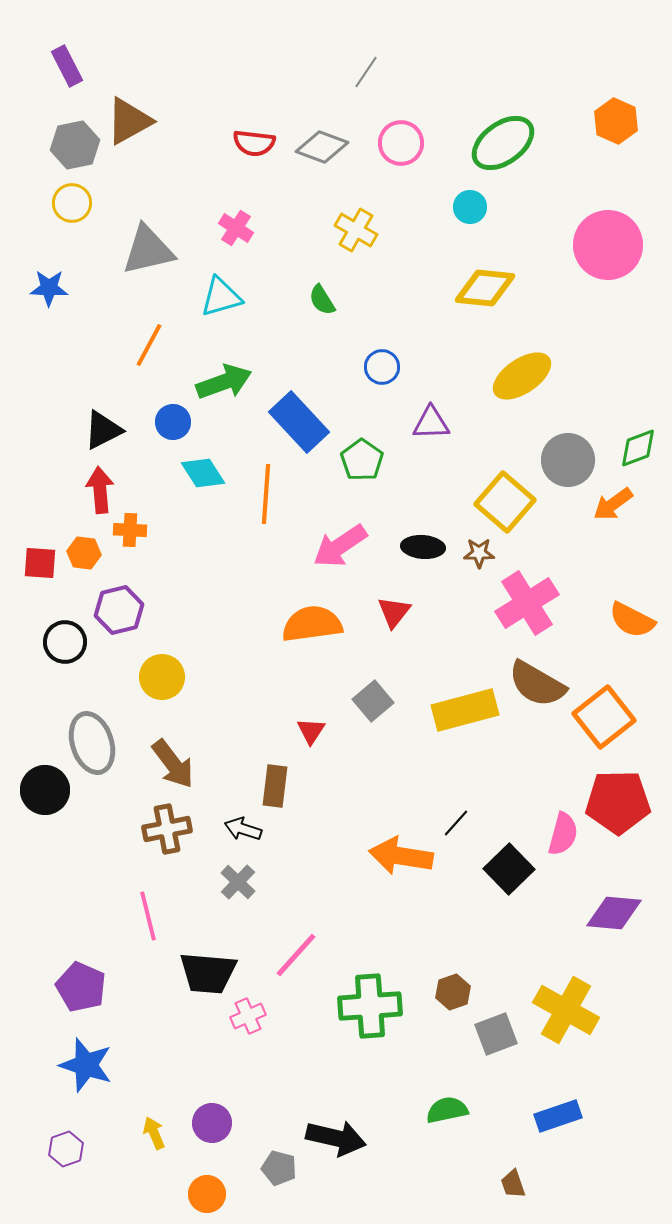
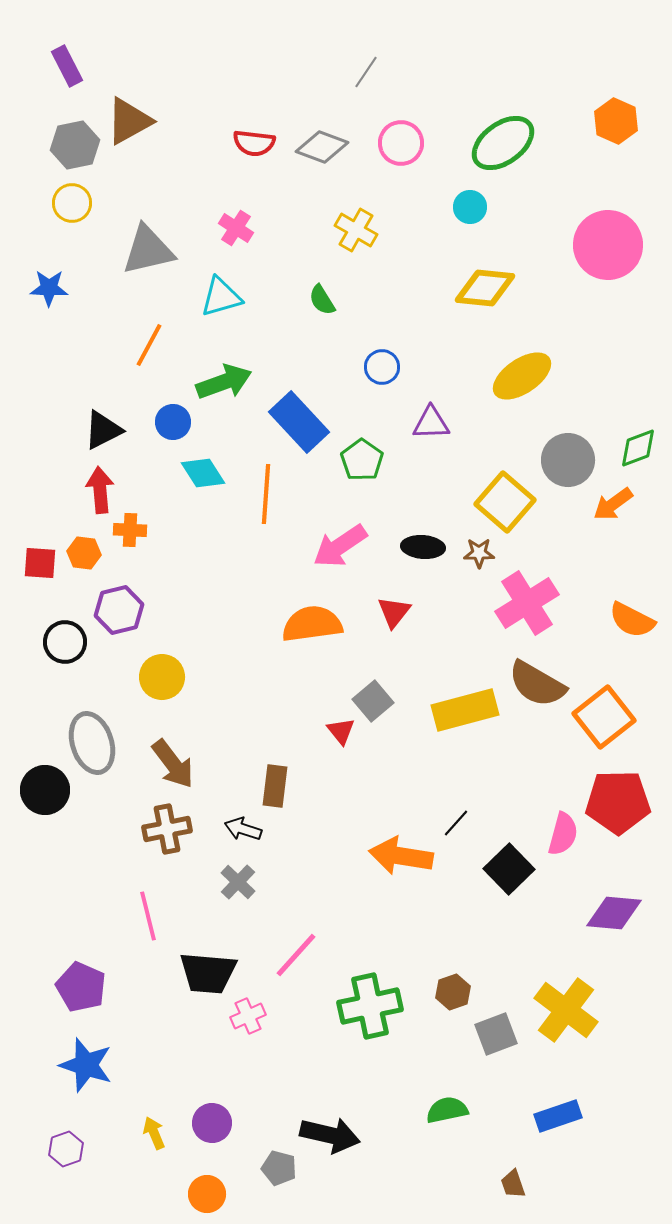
red triangle at (311, 731): moved 30 px right; rotated 12 degrees counterclockwise
green cross at (370, 1006): rotated 8 degrees counterclockwise
yellow cross at (566, 1010): rotated 8 degrees clockwise
black arrow at (336, 1138): moved 6 px left, 3 px up
